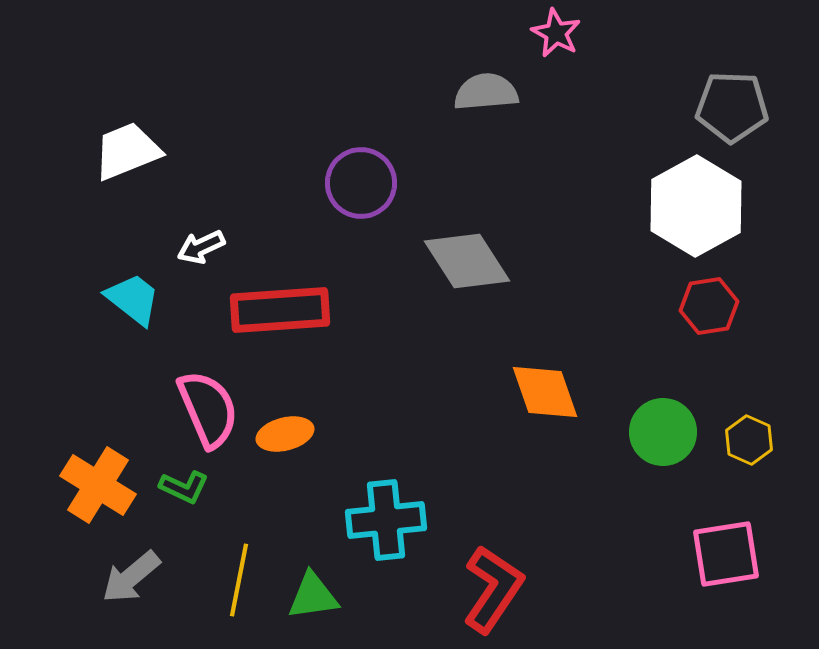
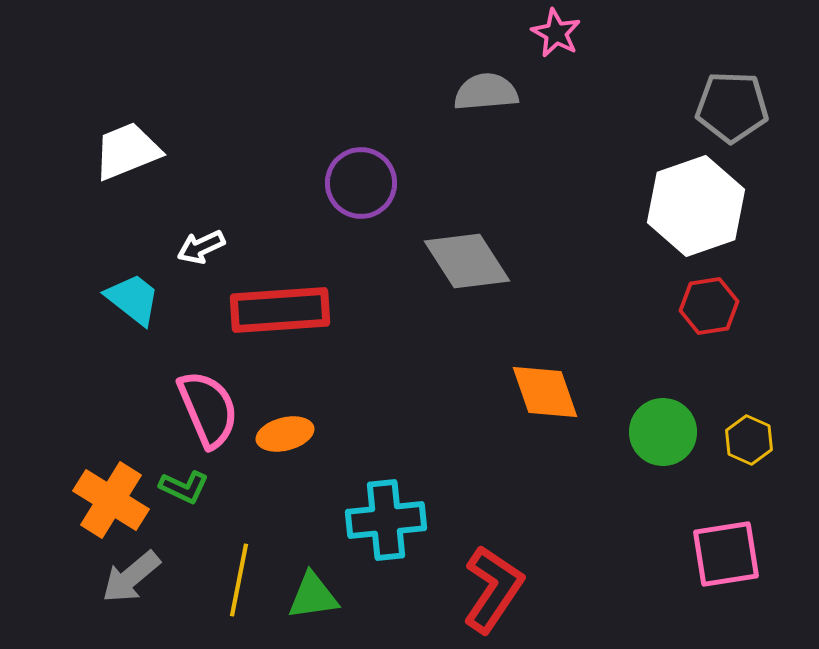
white hexagon: rotated 10 degrees clockwise
orange cross: moved 13 px right, 15 px down
